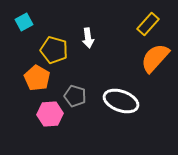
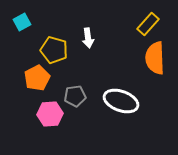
cyan square: moved 2 px left
orange semicircle: rotated 44 degrees counterclockwise
orange pentagon: rotated 15 degrees clockwise
gray pentagon: rotated 25 degrees counterclockwise
